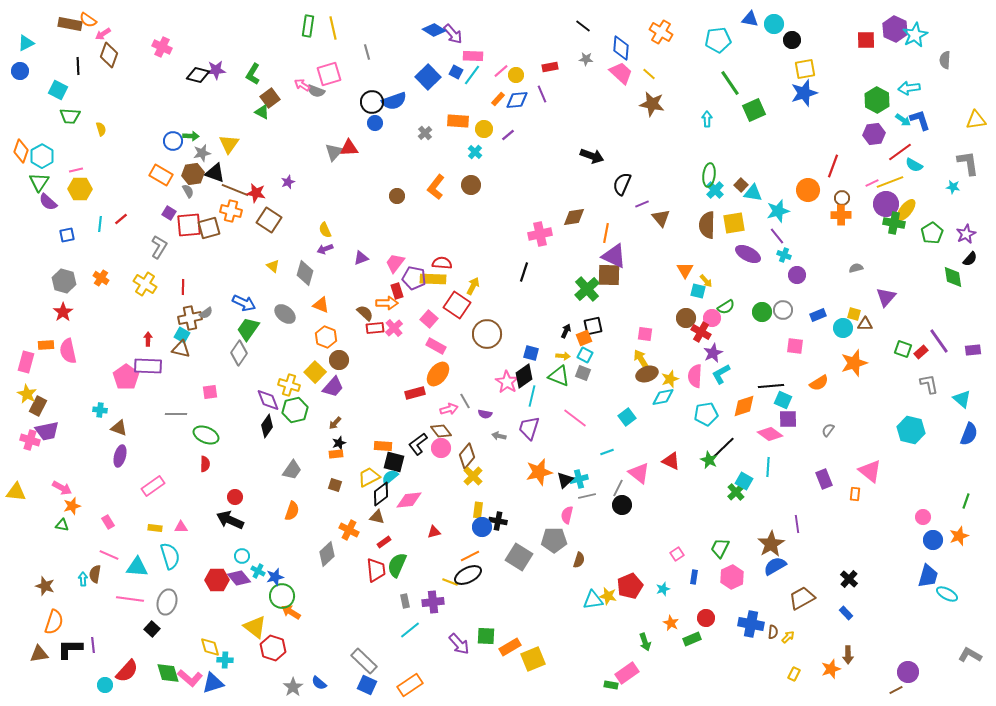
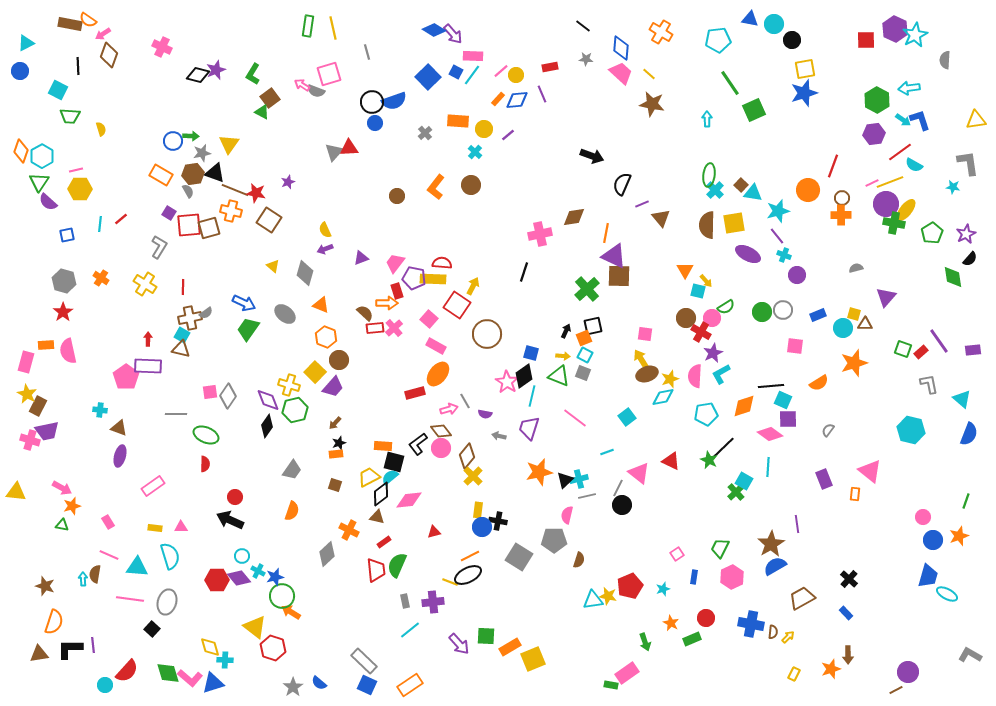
purple star at (216, 70): rotated 18 degrees counterclockwise
brown square at (609, 275): moved 10 px right, 1 px down
gray diamond at (239, 353): moved 11 px left, 43 px down
